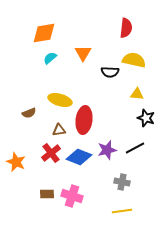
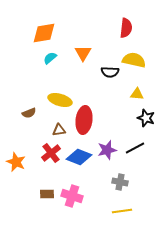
gray cross: moved 2 px left
